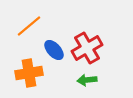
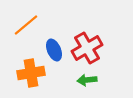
orange line: moved 3 px left, 1 px up
blue ellipse: rotated 20 degrees clockwise
orange cross: moved 2 px right
